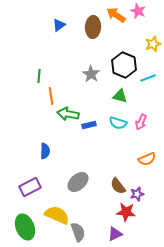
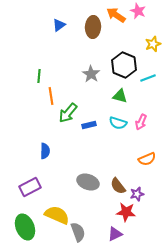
green arrow: moved 1 px up; rotated 60 degrees counterclockwise
gray ellipse: moved 10 px right; rotated 60 degrees clockwise
